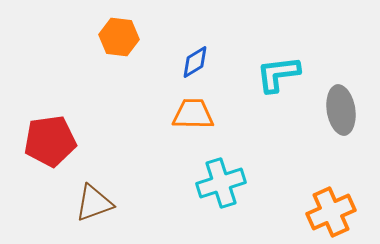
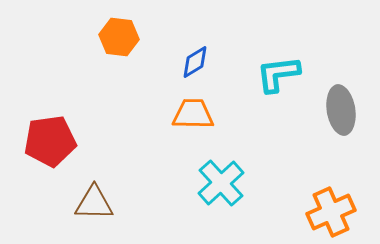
cyan cross: rotated 24 degrees counterclockwise
brown triangle: rotated 21 degrees clockwise
